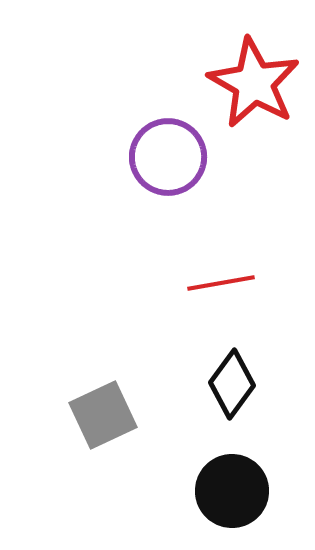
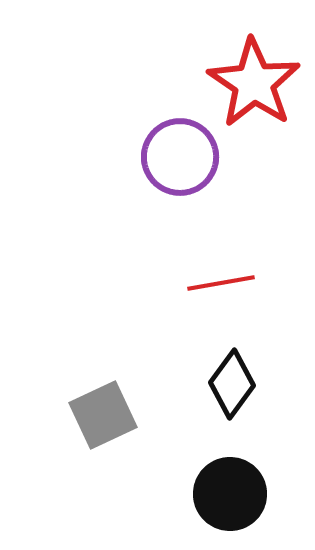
red star: rotated 4 degrees clockwise
purple circle: moved 12 px right
black circle: moved 2 px left, 3 px down
